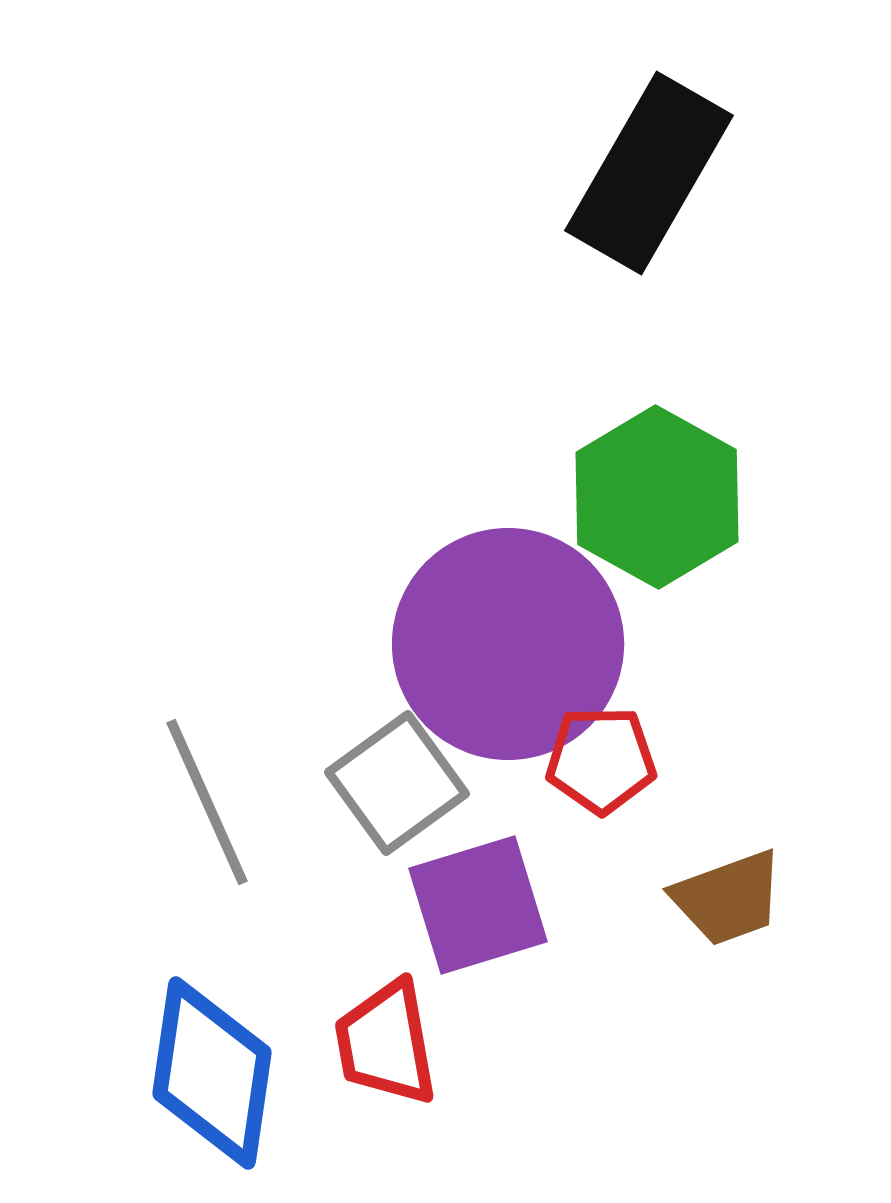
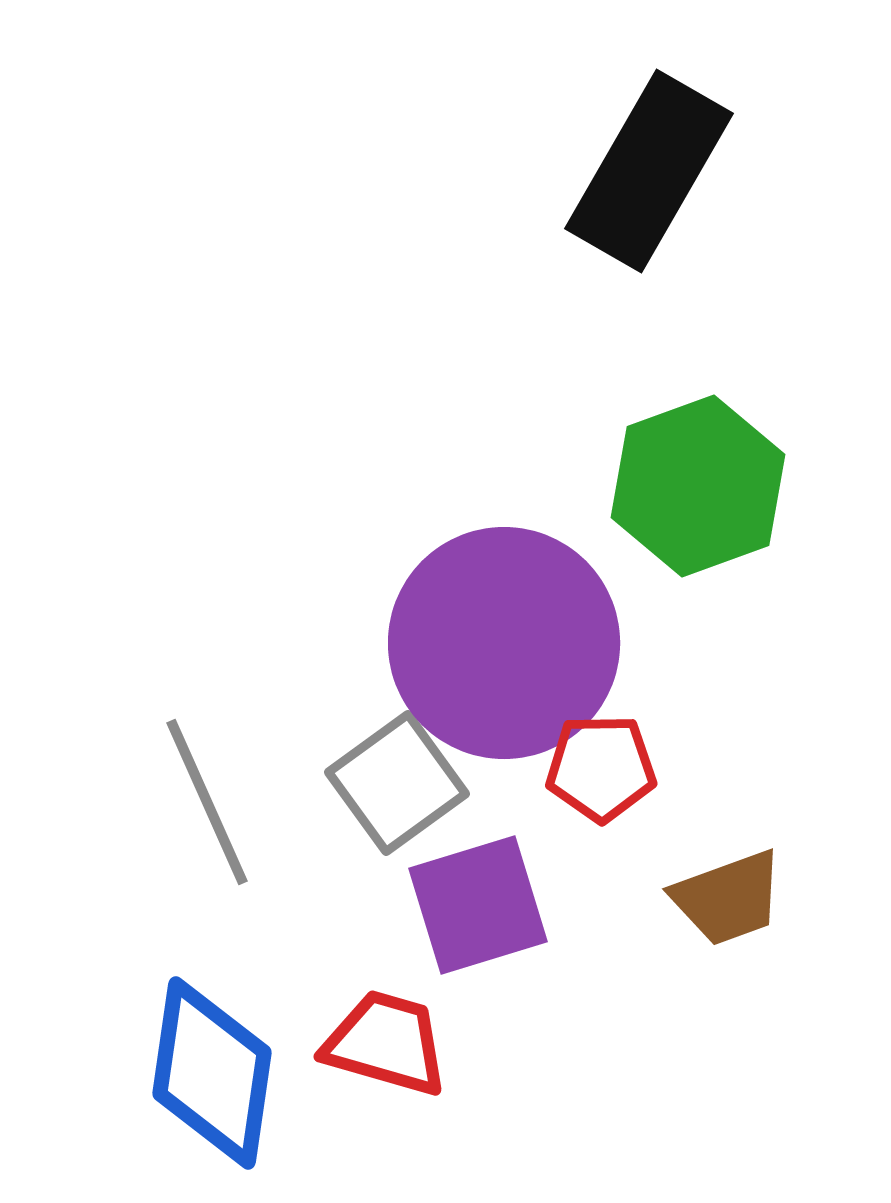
black rectangle: moved 2 px up
green hexagon: moved 41 px right, 11 px up; rotated 11 degrees clockwise
purple circle: moved 4 px left, 1 px up
red pentagon: moved 8 px down
red trapezoid: rotated 116 degrees clockwise
